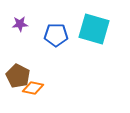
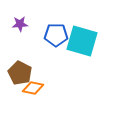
cyan square: moved 12 px left, 12 px down
brown pentagon: moved 2 px right, 3 px up
